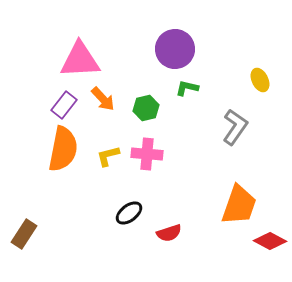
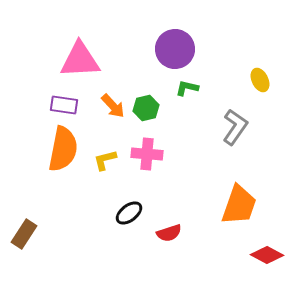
orange arrow: moved 10 px right, 7 px down
purple rectangle: rotated 60 degrees clockwise
yellow L-shape: moved 3 px left, 4 px down
red diamond: moved 3 px left, 14 px down
